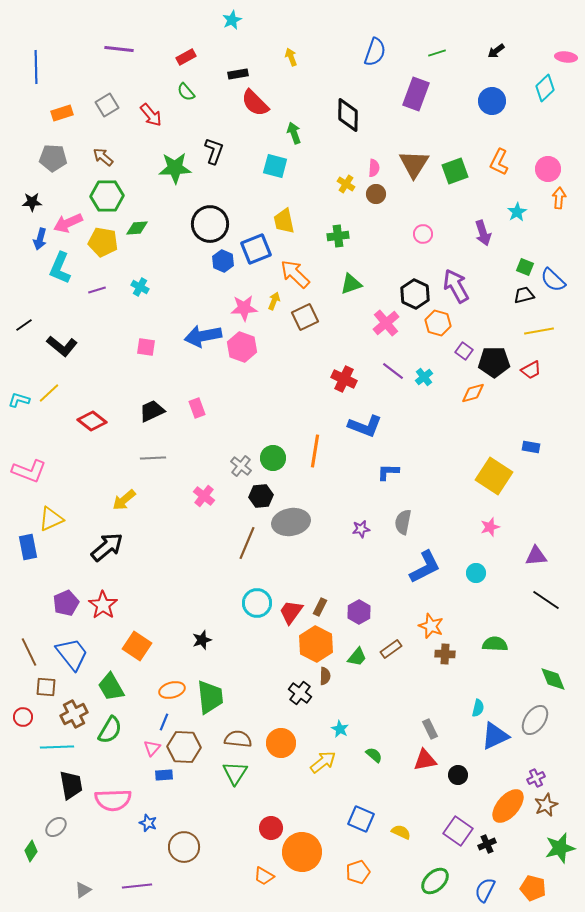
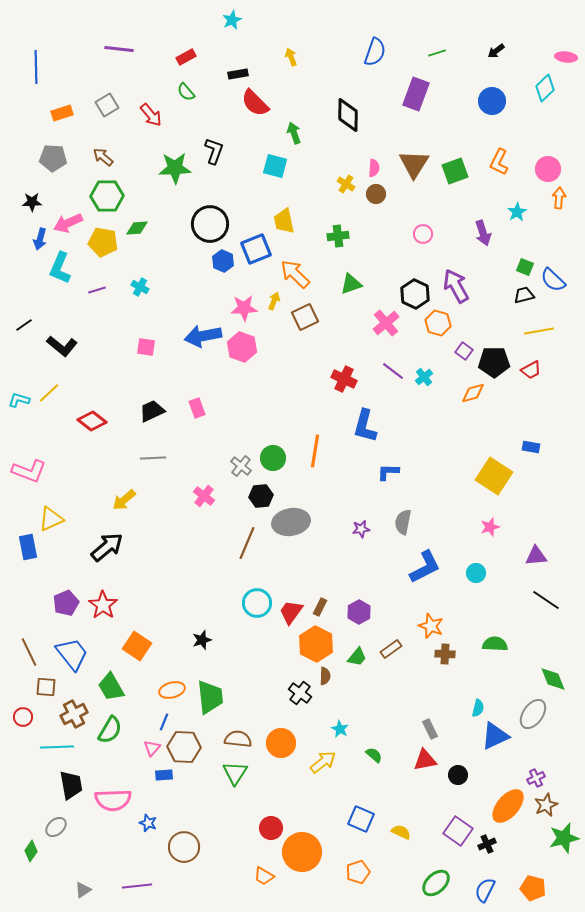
blue L-shape at (365, 426): rotated 84 degrees clockwise
gray ellipse at (535, 720): moved 2 px left, 6 px up
green star at (560, 848): moved 4 px right, 10 px up
green ellipse at (435, 881): moved 1 px right, 2 px down
